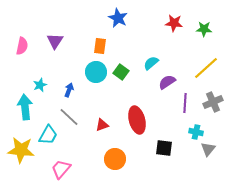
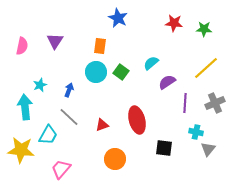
gray cross: moved 2 px right, 1 px down
